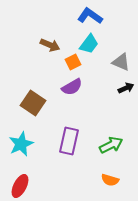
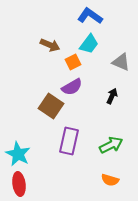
black arrow: moved 14 px left, 8 px down; rotated 42 degrees counterclockwise
brown square: moved 18 px right, 3 px down
cyan star: moved 3 px left, 10 px down; rotated 20 degrees counterclockwise
red ellipse: moved 1 px left, 2 px up; rotated 35 degrees counterclockwise
